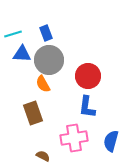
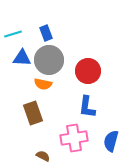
blue triangle: moved 4 px down
red circle: moved 5 px up
orange semicircle: rotated 48 degrees counterclockwise
